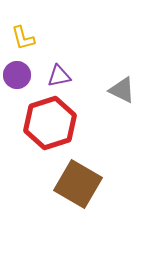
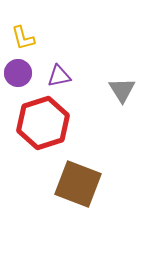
purple circle: moved 1 px right, 2 px up
gray triangle: rotated 32 degrees clockwise
red hexagon: moved 7 px left
brown square: rotated 9 degrees counterclockwise
